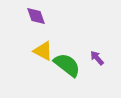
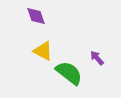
green semicircle: moved 2 px right, 8 px down
